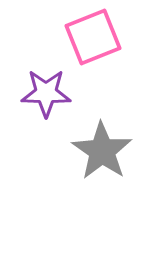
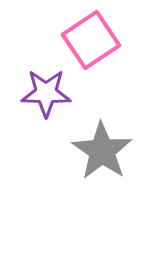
pink square: moved 2 px left, 3 px down; rotated 12 degrees counterclockwise
